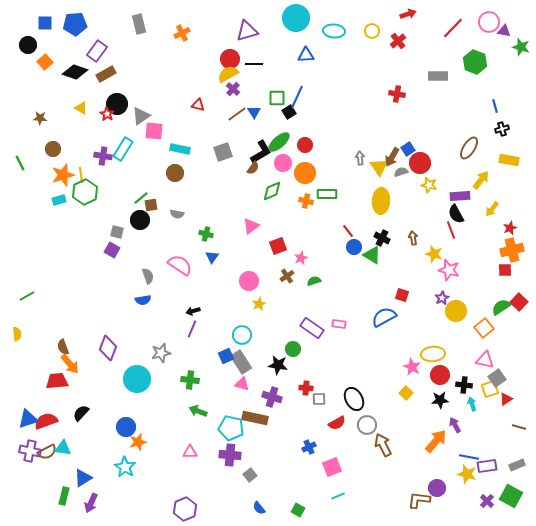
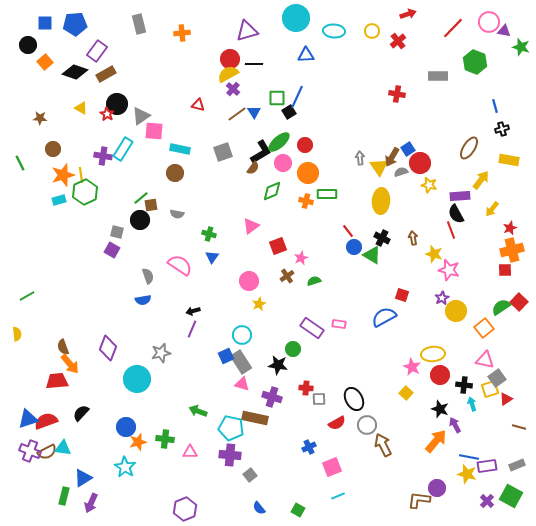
orange cross at (182, 33): rotated 21 degrees clockwise
orange circle at (305, 173): moved 3 px right
green cross at (206, 234): moved 3 px right
green cross at (190, 380): moved 25 px left, 59 px down
black star at (440, 400): moved 9 px down; rotated 24 degrees clockwise
purple cross at (30, 451): rotated 10 degrees clockwise
